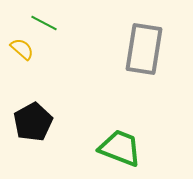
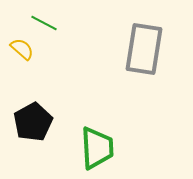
green trapezoid: moved 23 px left; rotated 66 degrees clockwise
